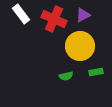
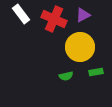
yellow circle: moved 1 px down
